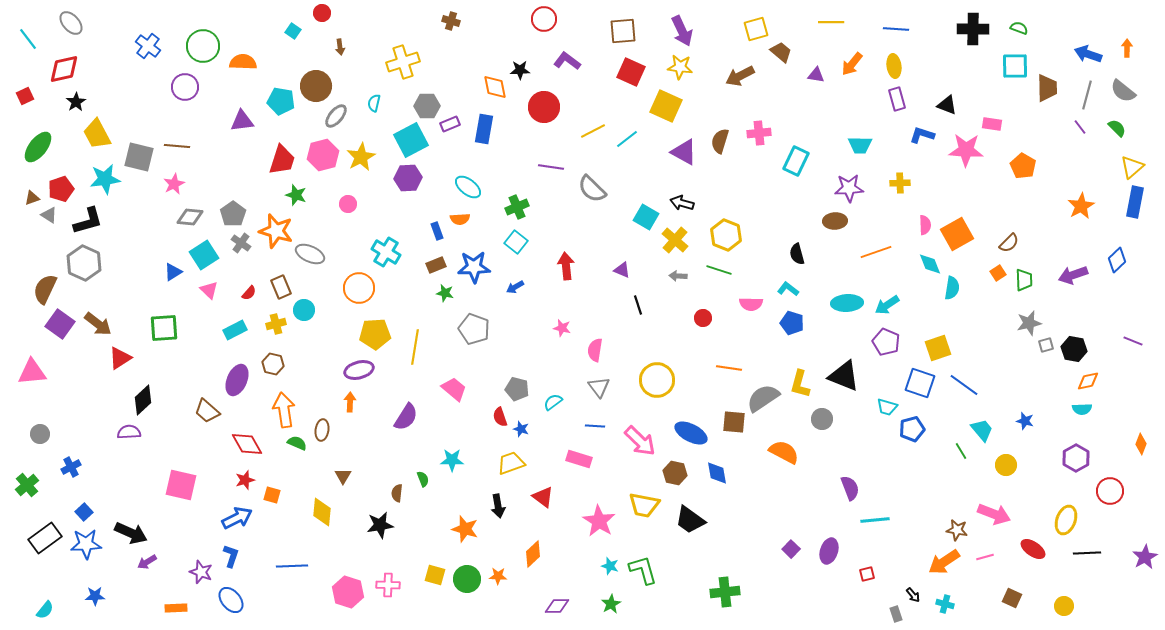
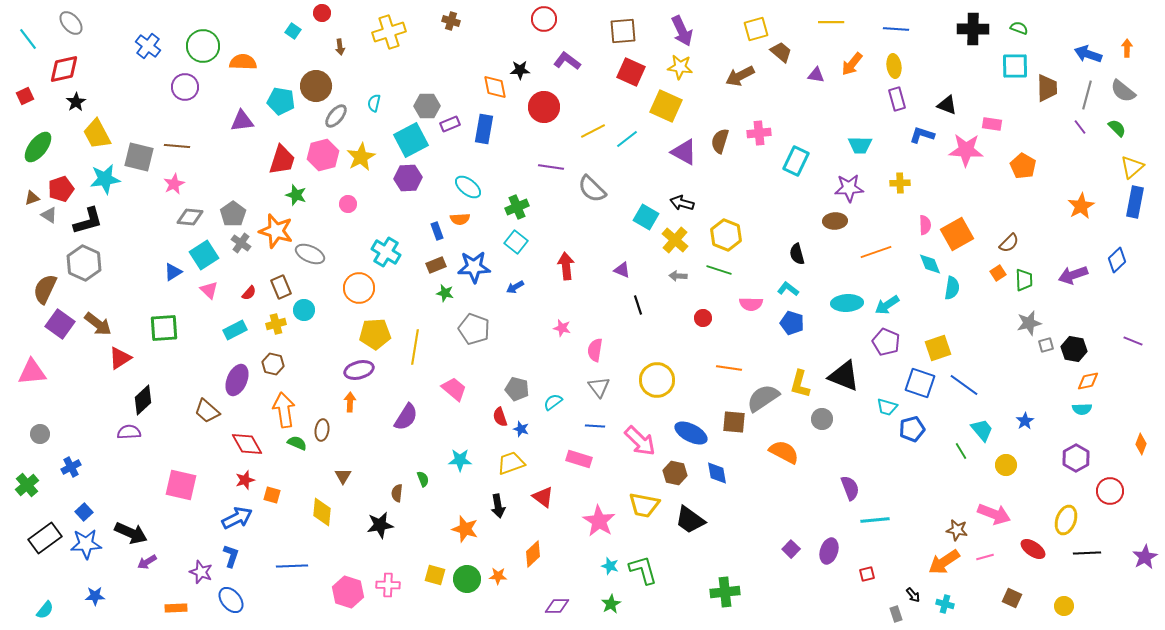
yellow cross at (403, 62): moved 14 px left, 30 px up
blue star at (1025, 421): rotated 24 degrees clockwise
cyan star at (452, 460): moved 8 px right
